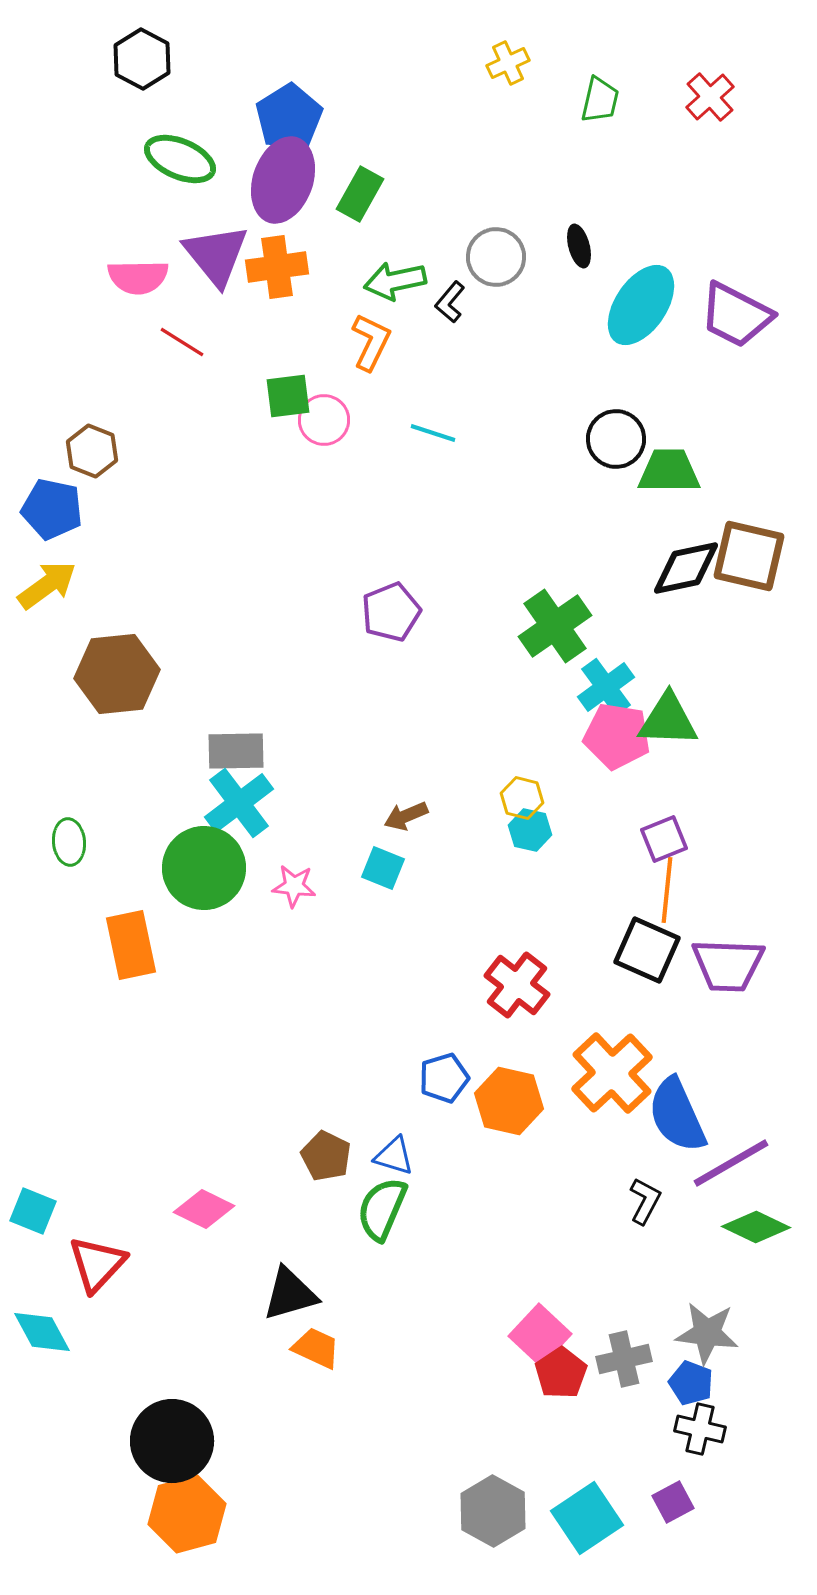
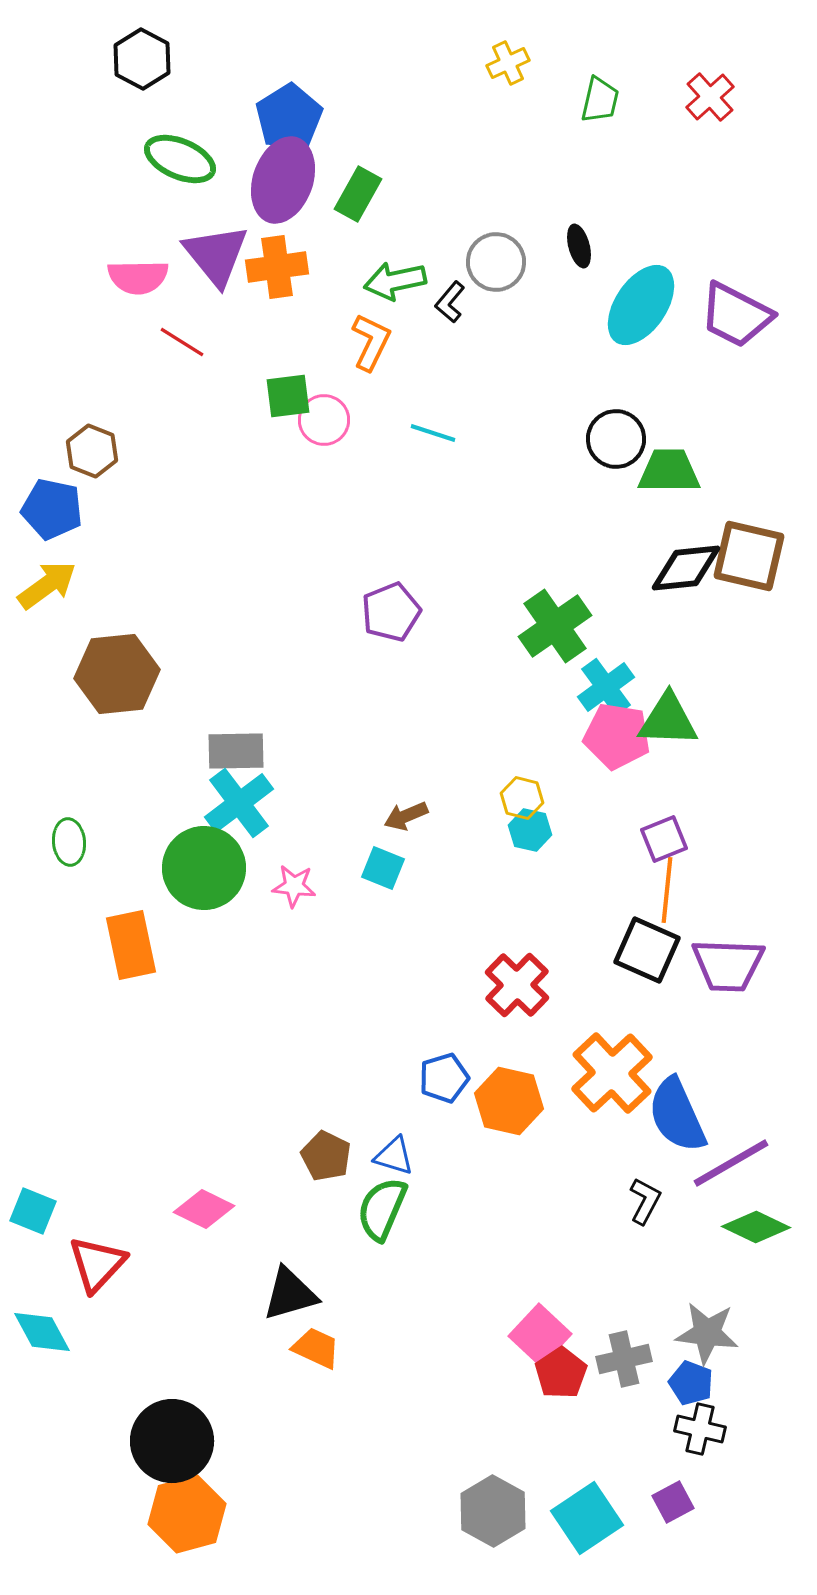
green rectangle at (360, 194): moved 2 px left
gray circle at (496, 257): moved 5 px down
black diamond at (686, 568): rotated 6 degrees clockwise
red cross at (517, 985): rotated 6 degrees clockwise
